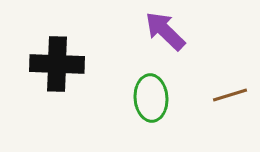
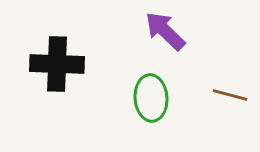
brown line: rotated 32 degrees clockwise
